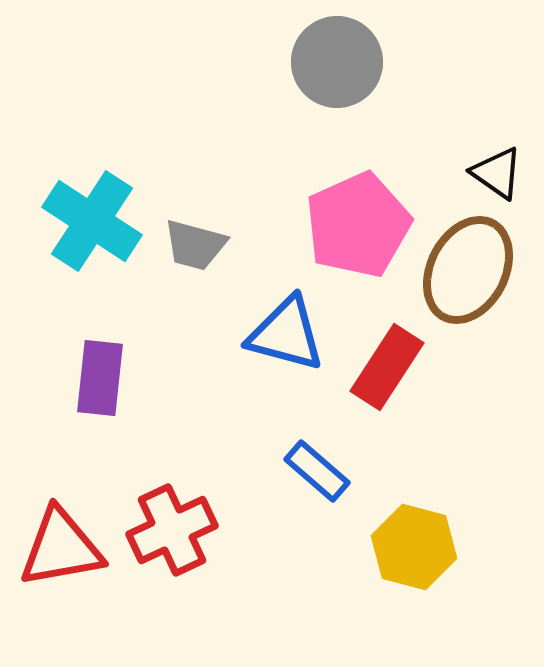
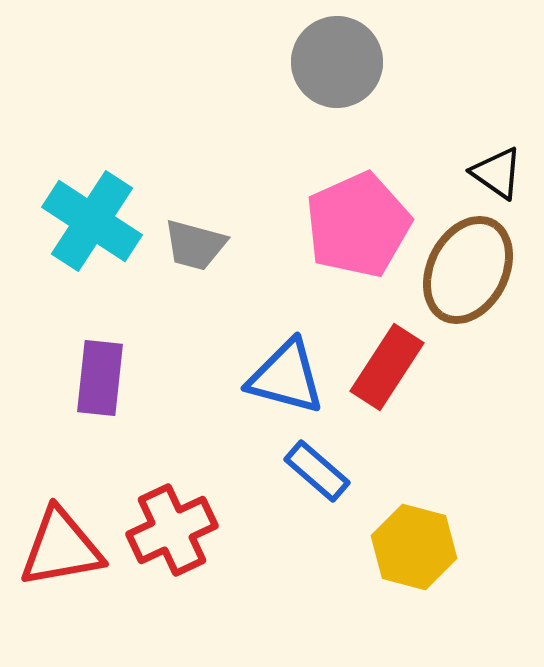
blue triangle: moved 43 px down
